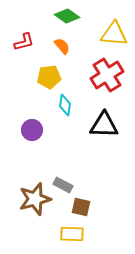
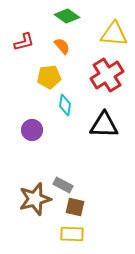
brown square: moved 6 px left
